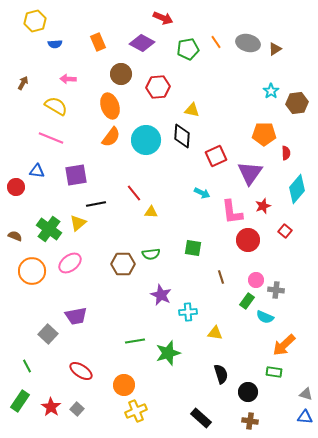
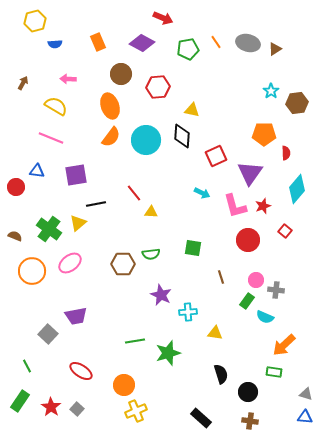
pink L-shape at (232, 212): moved 3 px right, 6 px up; rotated 8 degrees counterclockwise
